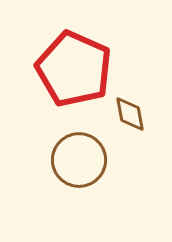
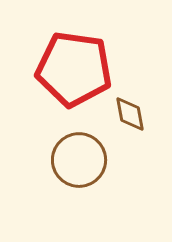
red pentagon: rotated 16 degrees counterclockwise
